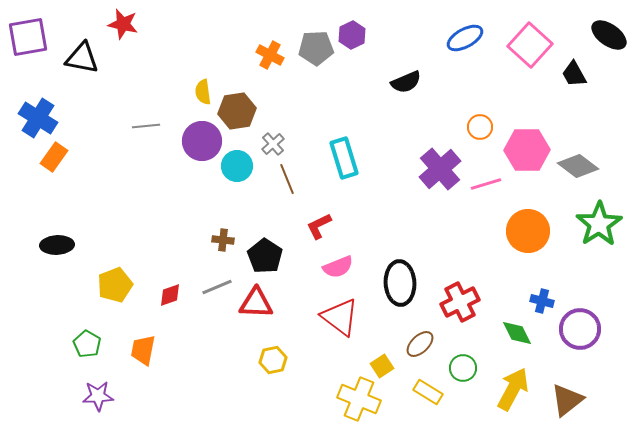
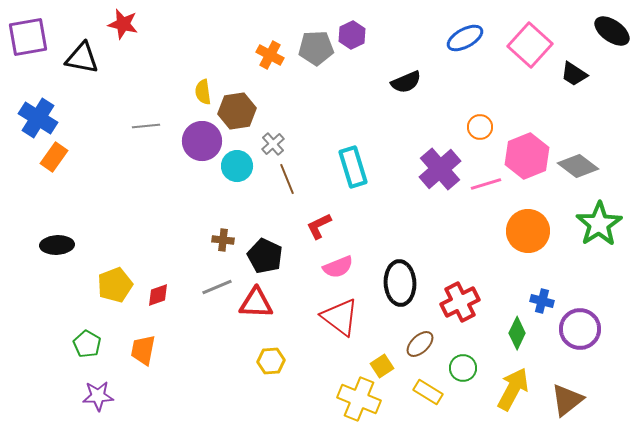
black ellipse at (609, 35): moved 3 px right, 4 px up
black trapezoid at (574, 74): rotated 28 degrees counterclockwise
pink hexagon at (527, 150): moved 6 px down; rotated 21 degrees counterclockwise
cyan rectangle at (344, 158): moved 9 px right, 9 px down
black pentagon at (265, 256): rotated 8 degrees counterclockwise
red diamond at (170, 295): moved 12 px left
green diamond at (517, 333): rotated 52 degrees clockwise
yellow hexagon at (273, 360): moved 2 px left, 1 px down; rotated 8 degrees clockwise
